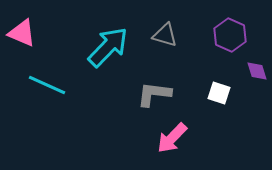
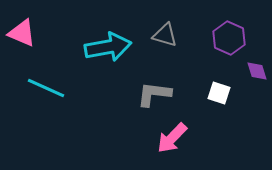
purple hexagon: moved 1 px left, 3 px down
cyan arrow: rotated 36 degrees clockwise
cyan line: moved 1 px left, 3 px down
